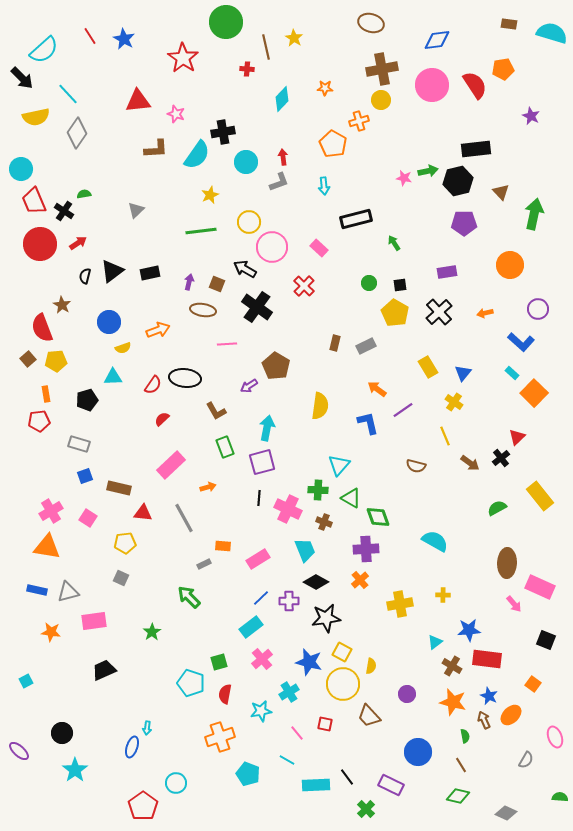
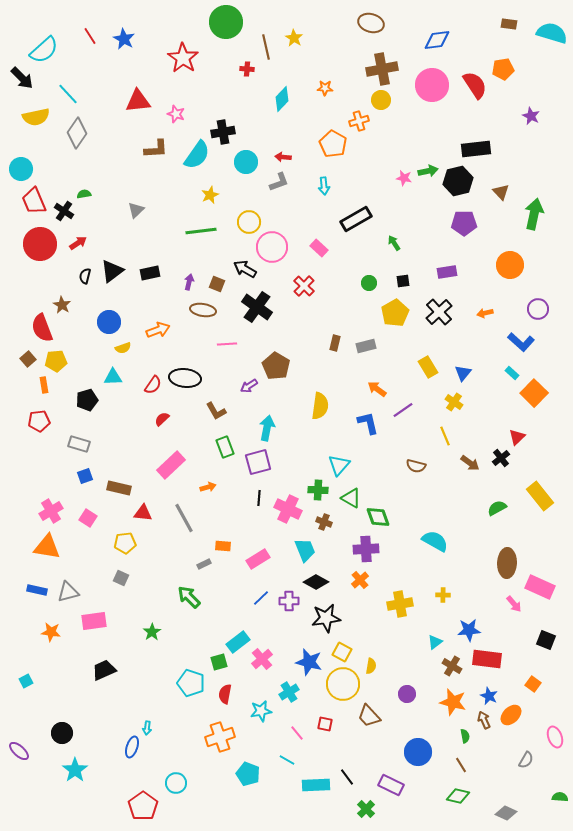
red arrow at (283, 157): rotated 77 degrees counterclockwise
black rectangle at (356, 219): rotated 16 degrees counterclockwise
black square at (400, 285): moved 3 px right, 4 px up
yellow pentagon at (395, 313): rotated 12 degrees clockwise
gray rectangle at (366, 346): rotated 12 degrees clockwise
orange rectangle at (46, 394): moved 2 px left, 9 px up
purple square at (262, 462): moved 4 px left
cyan rectangle at (251, 627): moved 13 px left, 15 px down
